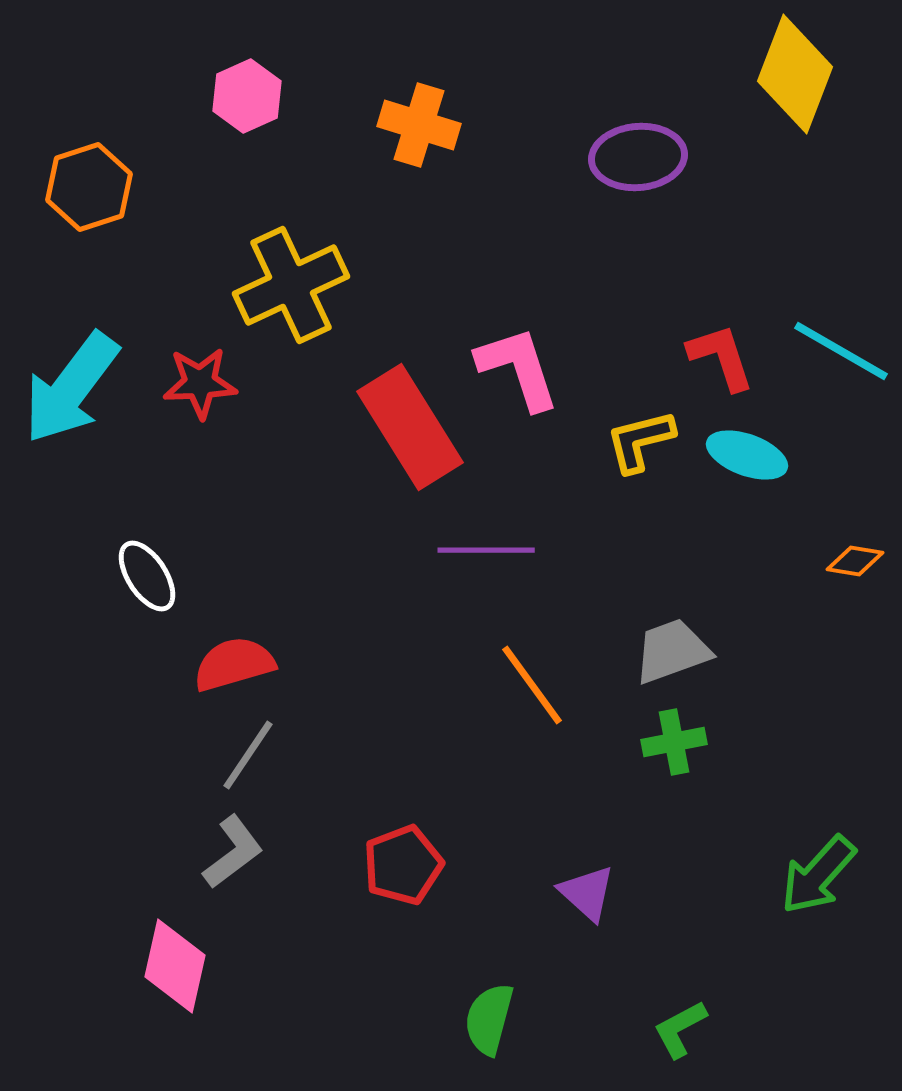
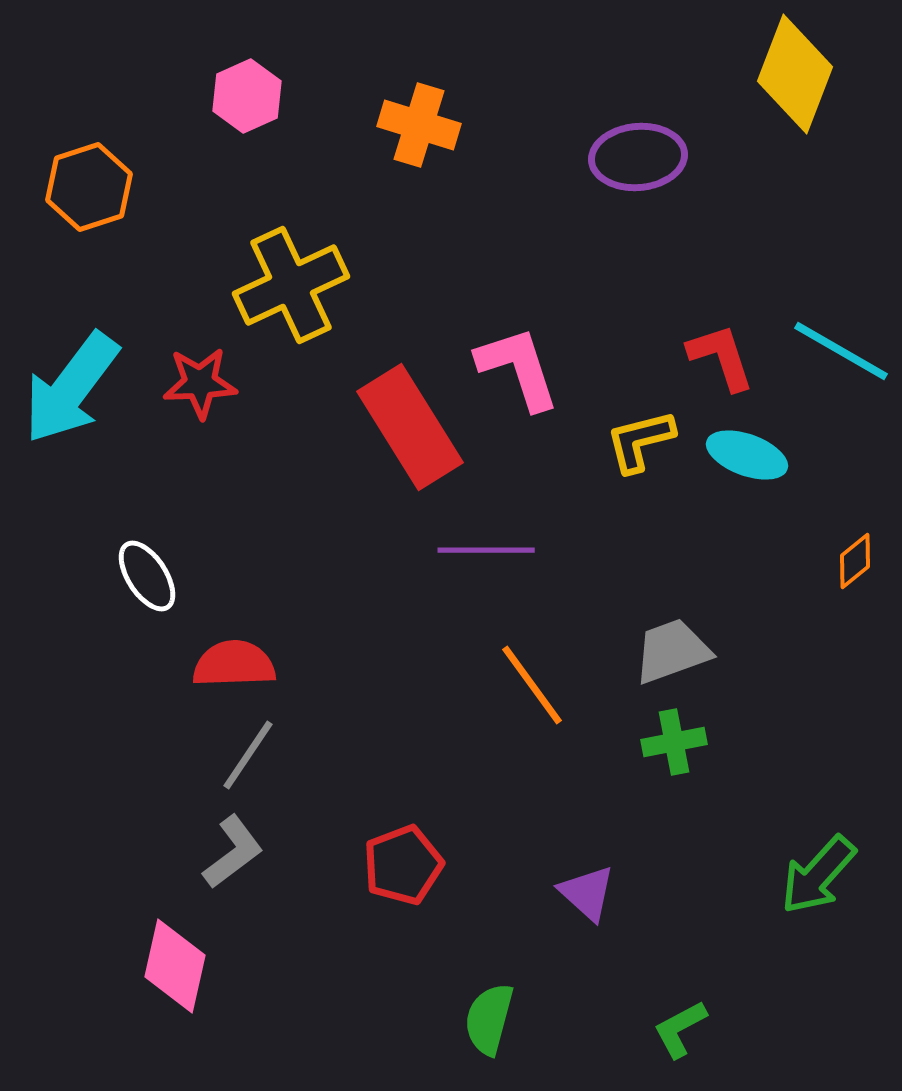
orange diamond: rotated 48 degrees counterclockwise
red semicircle: rotated 14 degrees clockwise
